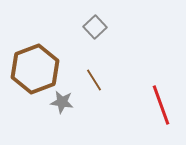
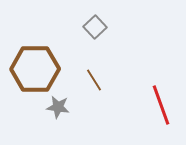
brown hexagon: rotated 21 degrees clockwise
gray star: moved 4 px left, 5 px down
